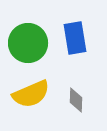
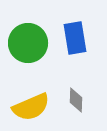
yellow semicircle: moved 13 px down
